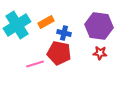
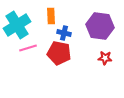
orange rectangle: moved 5 px right, 6 px up; rotated 63 degrees counterclockwise
purple hexagon: moved 1 px right
red star: moved 5 px right, 5 px down
pink line: moved 7 px left, 16 px up
